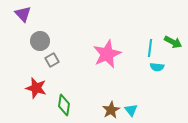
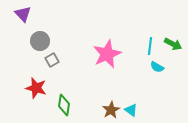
green arrow: moved 2 px down
cyan line: moved 2 px up
cyan semicircle: rotated 24 degrees clockwise
cyan triangle: rotated 16 degrees counterclockwise
